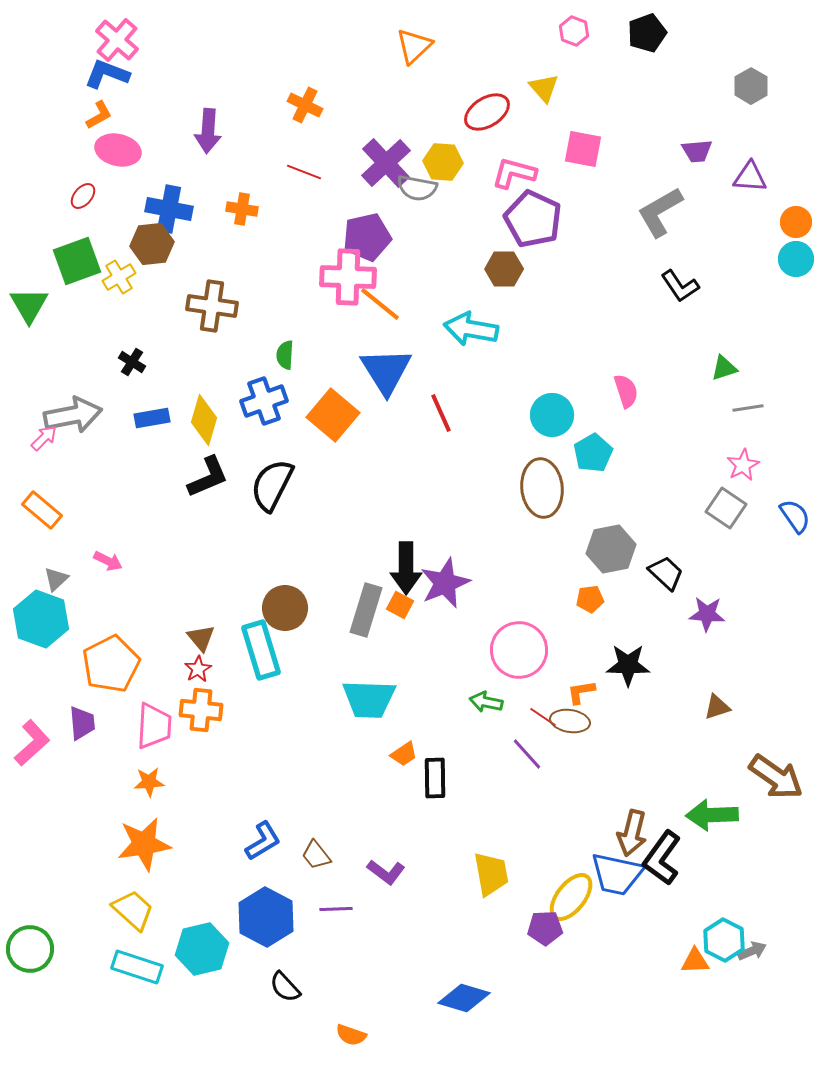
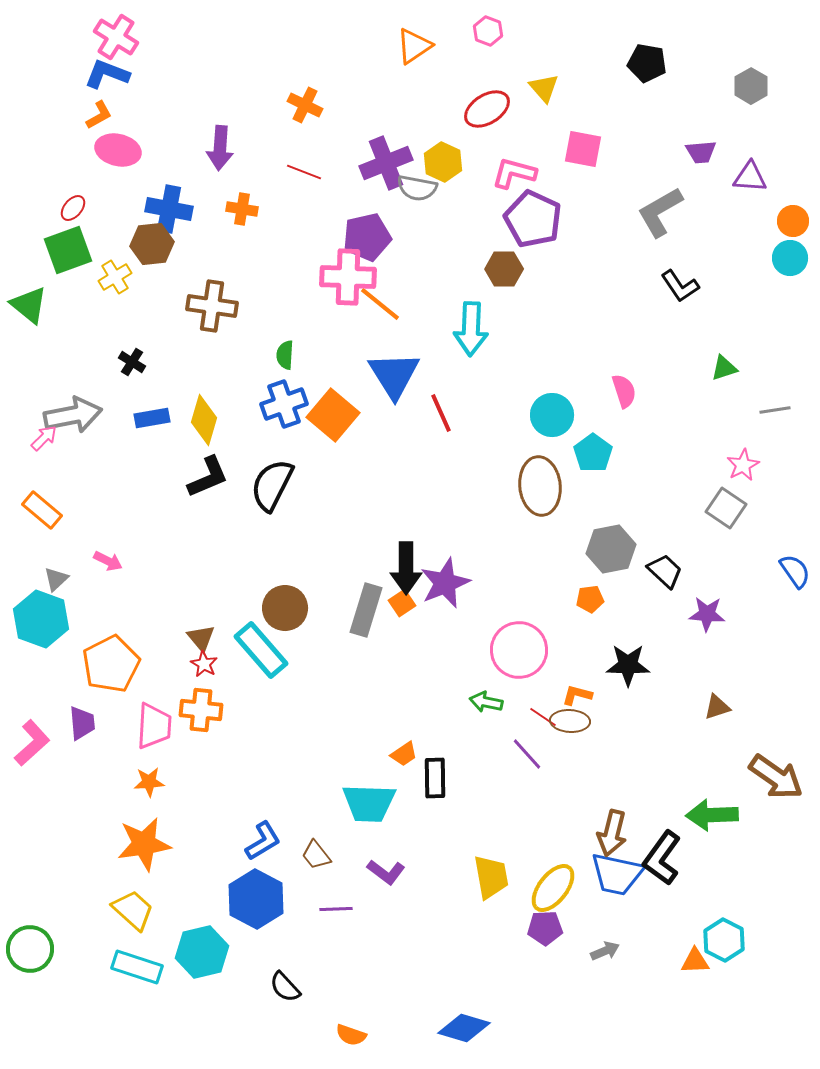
pink hexagon at (574, 31): moved 86 px left
black pentagon at (647, 33): moved 30 px down; rotated 30 degrees clockwise
pink cross at (117, 40): moved 1 px left, 3 px up; rotated 9 degrees counterclockwise
orange triangle at (414, 46): rotated 9 degrees clockwise
red ellipse at (487, 112): moved 3 px up
purple arrow at (208, 131): moved 12 px right, 17 px down
purple trapezoid at (697, 151): moved 4 px right, 1 px down
yellow hexagon at (443, 162): rotated 21 degrees clockwise
purple cross at (386, 163): rotated 21 degrees clockwise
red ellipse at (83, 196): moved 10 px left, 12 px down
orange circle at (796, 222): moved 3 px left, 1 px up
cyan circle at (796, 259): moved 6 px left, 1 px up
green square at (77, 261): moved 9 px left, 11 px up
yellow cross at (119, 277): moved 4 px left
green triangle at (29, 305): rotated 21 degrees counterclockwise
cyan arrow at (471, 329): rotated 98 degrees counterclockwise
blue triangle at (386, 371): moved 8 px right, 4 px down
pink semicircle at (626, 391): moved 2 px left
blue cross at (264, 401): moved 20 px right, 3 px down
gray line at (748, 408): moved 27 px right, 2 px down
cyan pentagon at (593, 453): rotated 6 degrees counterclockwise
brown ellipse at (542, 488): moved 2 px left, 2 px up
blue semicircle at (795, 516): moved 55 px down
black trapezoid at (666, 573): moved 1 px left, 2 px up
orange square at (400, 605): moved 2 px right, 2 px up; rotated 28 degrees clockwise
cyan rectangle at (261, 650): rotated 24 degrees counterclockwise
red star at (198, 669): moved 6 px right, 5 px up; rotated 12 degrees counterclockwise
orange L-shape at (581, 692): moved 4 px left, 3 px down; rotated 24 degrees clockwise
cyan trapezoid at (369, 699): moved 104 px down
brown ellipse at (570, 721): rotated 6 degrees counterclockwise
brown arrow at (632, 833): moved 20 px left
yellow trapezoid at (491, 874): moved 3 px down
yellow ellipse at (571, 897): moved 18 px left, 9 px up
blue hexagon at (266, 917): moved 10 px left, 18 px up
cyan hexagon at (202, 949): moved 3 px down
gray arrow at (752, 951): moved 147 px left
blue diamond at (464, 998): moved 30 px down
